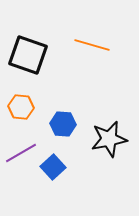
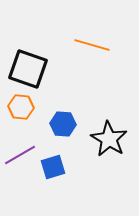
black square: moved 14 px down
black star: rotated 30 degrees counterclockwise
purple line: moved 1 px left, 2 px down
blue square: rotated 25 degrees clockwise
